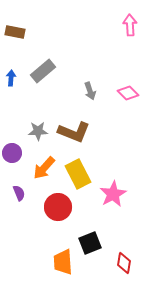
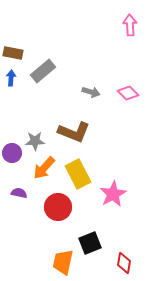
brown rectangle: moved 2 px left, 21 px down
gray arrow: moved 1 px right, 1 px down; rotated 54 degrees counterclockwise
gray star: moved 3 px left, 10 px down
purple semicircle: rotated 56 degrees counterclockwise
orange trapezoid: rotated 16 degrees clockwise
